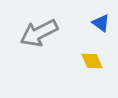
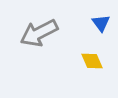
blue triangle: rotated 18 degrees clockwise
